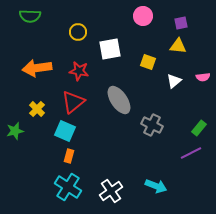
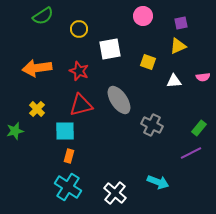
green semicircle: moved 13 px right; rotated 35 degrees counterclockwise
yellow circle: moved 1 px right, 3 px up
yellow triangle: rotated 30 degrees counterclockwise
red star: rotated 12 degrees clockwise
white triangle: rotated 35 degrees clockwise
red triangle: moved 8 px right, 3 px down; rotated 25 degrees clockwise
cyan square: rotated 25 degrees counterclockwise
cyan arrow: moved 2 px right, 4 px up
white cross: moved 4 px right, 2 px down; rotated 15 degrees counterclockwise
